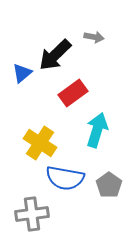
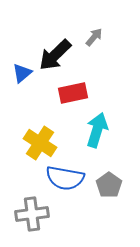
gray arrow: rotated 60 degrees counterclockwise
red rectangle: rotated 24 degrees clockwise
